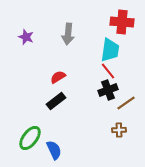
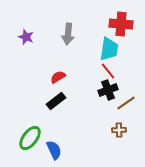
red cross: moved 1 px left, 2 px down
cyan trapezoid: moved 1 px left, 1 px up
